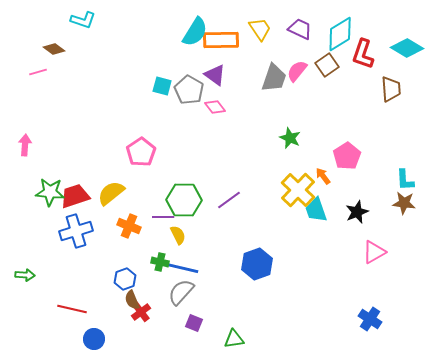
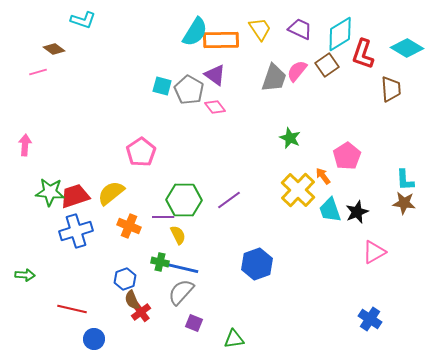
cyan trapezoid at (316, 210): moved 14 px right
